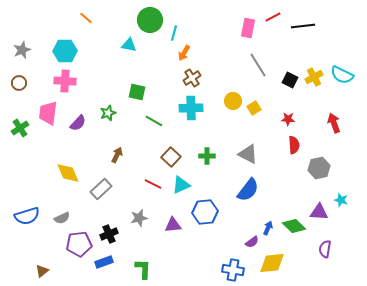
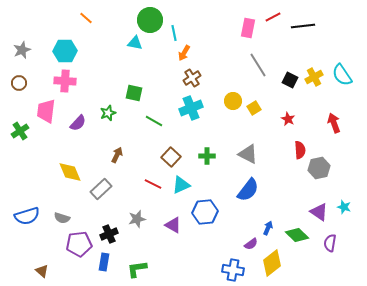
cyan line at (174, 33): rotated 28 degrees counterclockwise
cyan triangle at (129, 45): moved 6 px right, 2 px up
cyan semicircle at (342, 75): rotated 30 degrees clockwise
green square at (137, 92): moved 3 px left, 1 px down
cyan cross at (191, 108): rotated 20 degrees counterclockwise
pink trapezoid at (48, 113): moved 2 px left, 2 px up
red star at (288, 119): rotated 24 degrees clockwise
green cross at (20, 128): moved 3 px down
red semicircle at (294, 145): moved 6 px right, 5 px down
yellow diamond at (68, 173): moved 2 px right, 1 px up
cyan star at (341, 200): moved 3 px right, 7 px down
purple triangle at (319, 212): rotated 30 degrees clockwise
gray semicircle at (62, 218): rotated 42 degrees clockwise
gray star at (139, 218): moved 2 px left, 1 px down
purple triangle at (173, 225): rotated 36 degrees clockwise
green diamond at (294, 226): moved 3 px right, 9 px down
purple semicircle at (252, 242): moved 1 px left, 2 px down
purple semicircle at (325, 249): moved 5 px right, 6 px up
blue rectangle at (104, 262): rotated 60 degrees counterclockwise
yellow diamond at (272, 263): rotated 32 degrees counterclockwise
green L-shape at (143, 269): moved 6 px left; rotated 100 degrees counterclockwise
brown triangle at (42, 271): rotated 40 degrees counterclockwise
